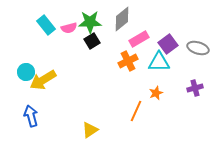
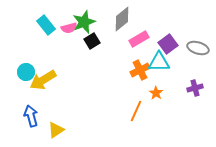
green star: moved 6 px left; rotated 20 degrees counterclockwise
orange cross: moved 12 px right, 9 px down
orange star: rotated 16 degrees counterclockwise
yellow triangle: moved 34 px left
